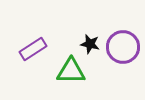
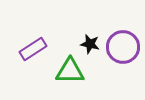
green triangle: moved 1 px left
